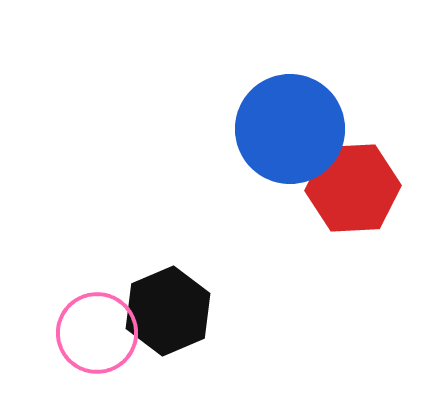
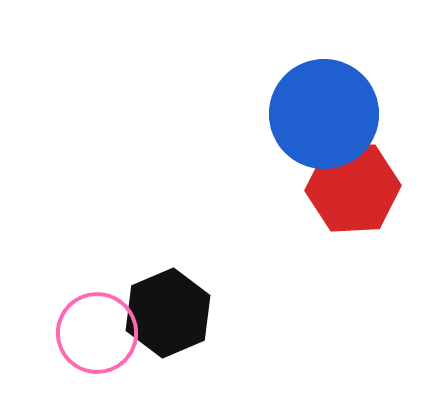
blue circle: moved 34 px right, 15 px up
black hexagon: moved 2 px down
